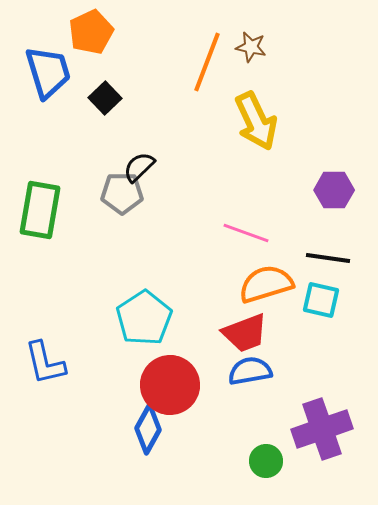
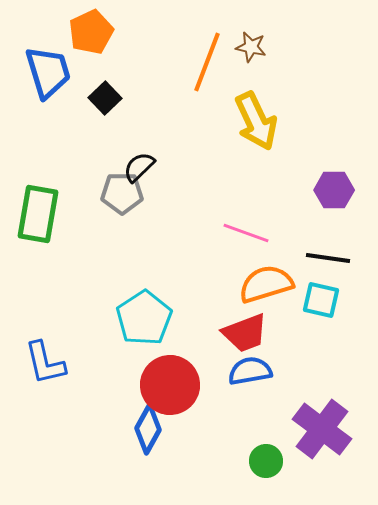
green rectangle: moved 2 px left, 4 px down
purple cross: rotated 34 degrees counterclockwise
